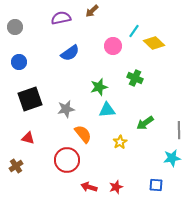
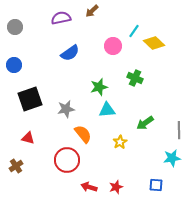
blue circle: moved 5 px left, 3 px down
